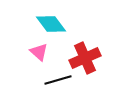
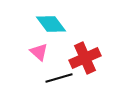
black line: moved 1 px right, 2 px up
